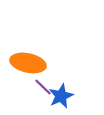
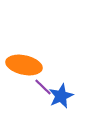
orange ellipse: moved 4 px left, 2 px down
